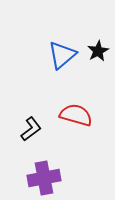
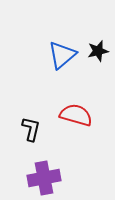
black star: rotated 15 degrees clockwise
black L-shape: rotated 40 degrees counterclockwise
